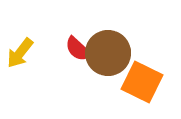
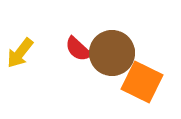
brown circle: moved 4 px right
